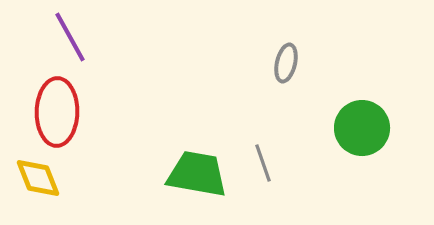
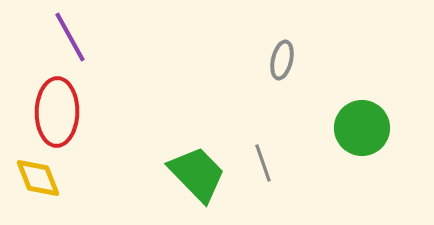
gray ellipse: moved 4 px left, 3 px up
green trapezoid: rotated 36 degrees clockwise
